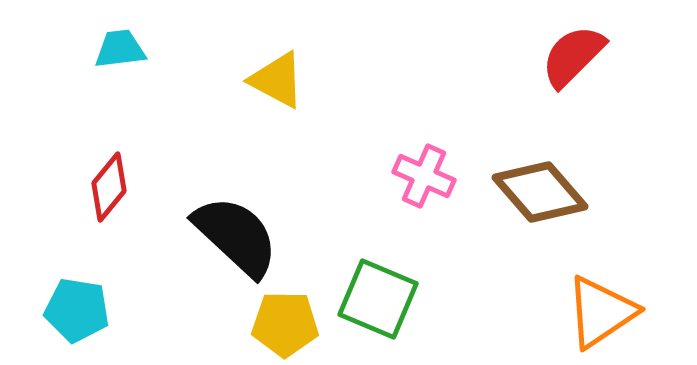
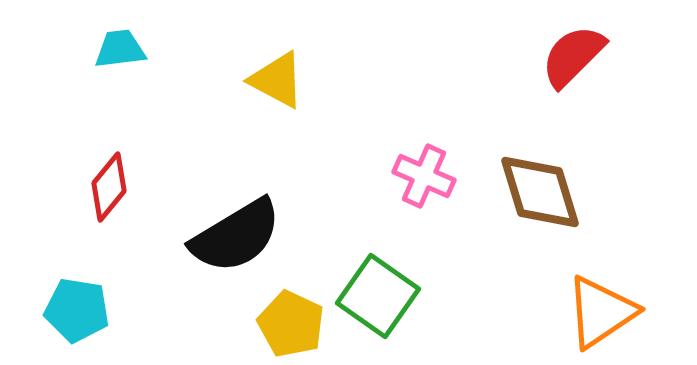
brown diamond: rotated 24 degrees clockwise
black semicircle: rotated 106 degrees clockwise
green square: moved 3 px up; rotated 12 degrees clockwise
yellow pentagon: moved 6 px right; rotated 24 degrees clockwise
